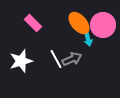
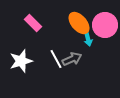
pink circle: moved 2 px right
